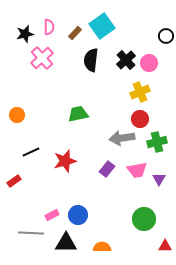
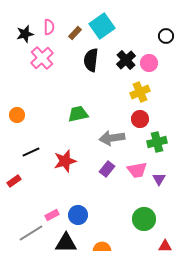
gray arrow: moved 10 px left
gray line: rotated 35 degrees counterclockwise
